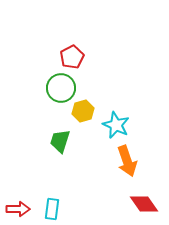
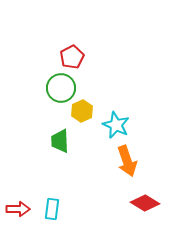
yellow hexagon: moved 1 px left; rotated 10 degrees counterclockwise
green trapezoid: rotated 20 degrees counterclockwise
red diamond: moved 1 px right, 1 px up; rotated 24 degrees counterclockwise
